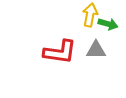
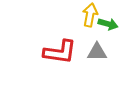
gray triangle: moved 1 px right, 2 px down
